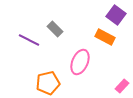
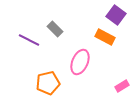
pink rectangle: rotated 16 degrees clockwise
